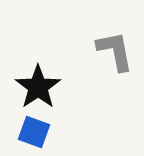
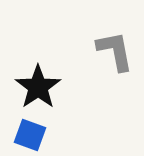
blue square: moved 4 px left, 3 px down
